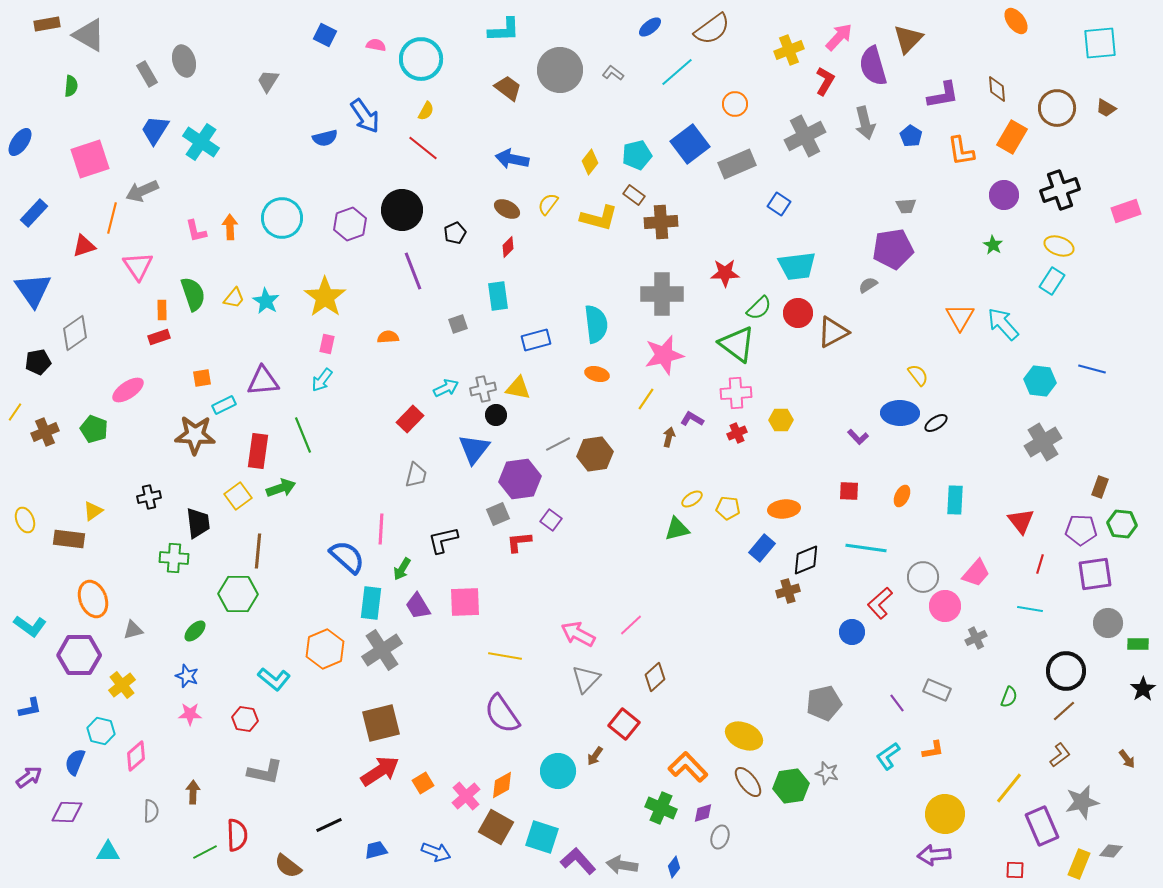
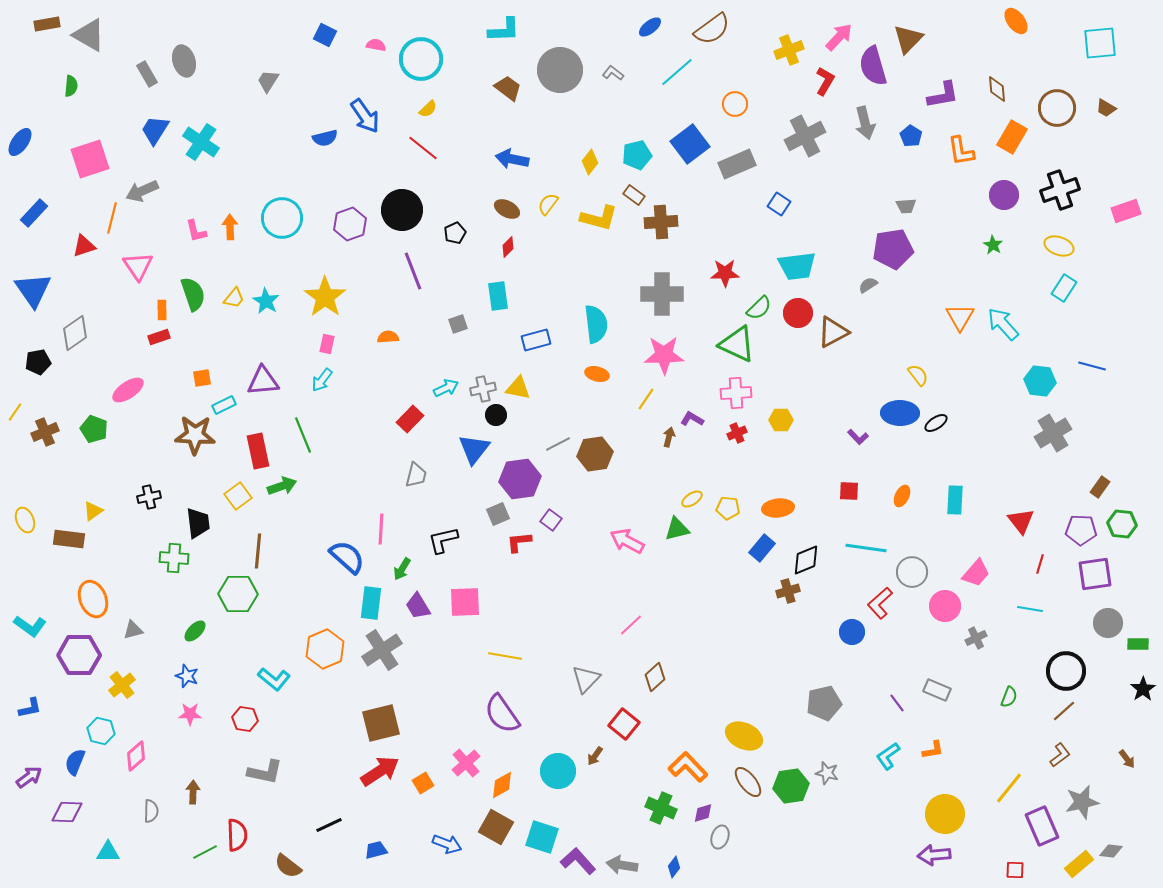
yellow semicircle at (426, 111): moved 2 px right, 2 px up; rotated 18 degrees clockwise
cyan rectangle at (1052, 281): moved 12 px right, 7 px down
green triangle at (737, 344): rotated 12 degrees counterclockwise
pink star at (664, 355): rotated 12 degrees clockwise
blue line at (1092, 369): moved 3 px up
gray cross at (1043, 442): moved 10 px right, 9 px up
red rectangle at (258, 451): rotated 20 degrees counterclockwise
brown rectangle at (1100, 487): rotated 15 degrees clockwise
green arrow at (281, 488): moved 1 px right, 2 px up
orange ellipse at (784, 509): moved 6 px left, 1 px up
gray circle at (923, 577): moved 11 px left, 5 px up
pink arrow at (578, 634): moved 49 px right, 93 px up
pink cross at (466, 796): moved 33 px up
blue arrow at (436, 852): moved 11 px right, 8 px up
yellow rectangle at (1079, 864): rotated 28 degrees clockwise
